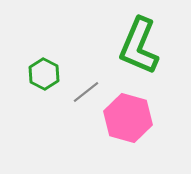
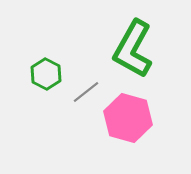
green L-shape: moved 6 px left, 3 px down; rotated 6 degrees clockwise
green hexagon: moved 2 px right
